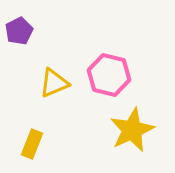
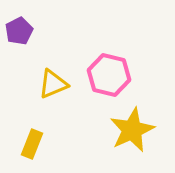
yellow triangle: moved 1 px left, 1 px down
